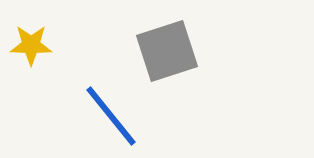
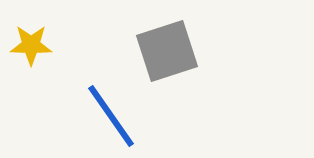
blue line: rotated 4 degrees clockwise
